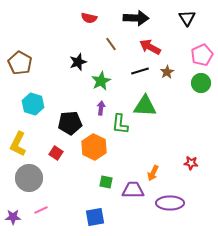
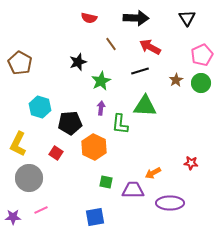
brown star: moved 9 px right, 8 px down
cyan hexagon: moved 7 px right, 3 px down
orange arrow: rotated 35 degrees clockwise
